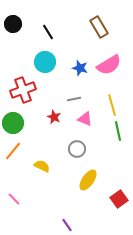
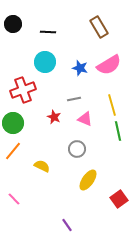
black line: rotated 56 degrees counterclockwise
